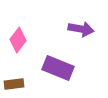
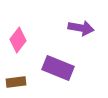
purple arrow: moved 1 px up
brown rectangle: moved 2 px right, 2 px up
